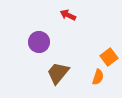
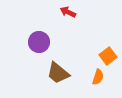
red arrow: moved 3 px up
orange square: moved 1 px left, 1 px up
brown trapezoid: rotated 90 degrees counterclockwise
